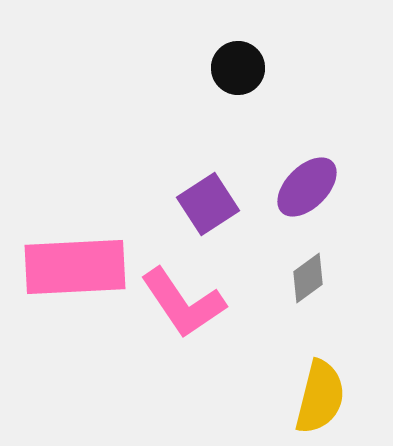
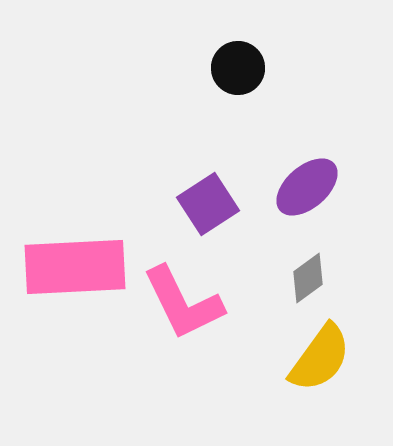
purple ellipse: rotated 4 degrees clockwise
pink L-shape: rotated 8 degrees clockwise
yellow semicircle: moved 39 px up; rotated 22 degrees clockwise
